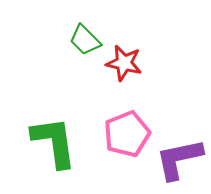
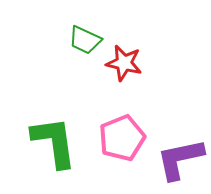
green trapezoid: rotated 20 degrees counterclockwise
pink pentagon: moved 5 px left, 4 px down
purple L-shape: moved 1 px right
